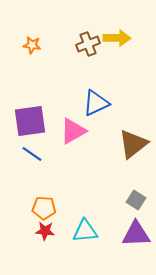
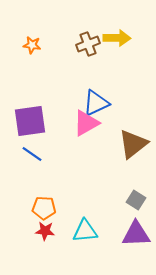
pink triangle: moved 13 px right, 8 px up
